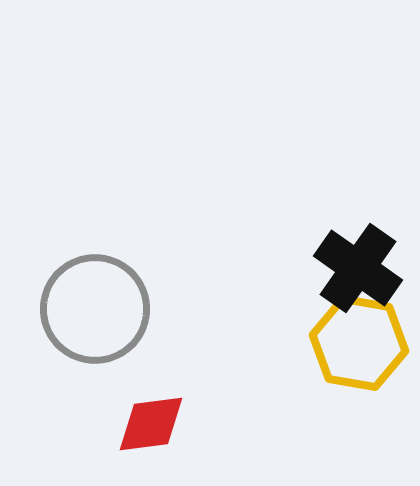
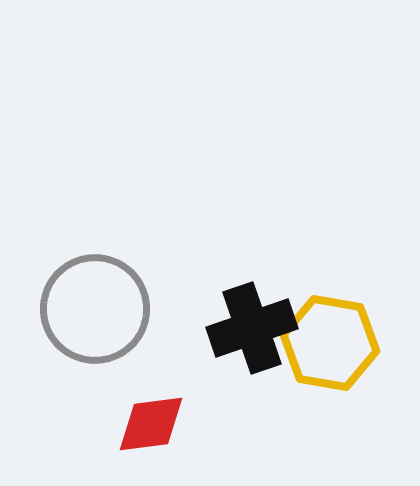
black cross: moved 106 px left, 60 px down; rotated 36 degrees clockwise
yellow hexagon: moved 29 px left
